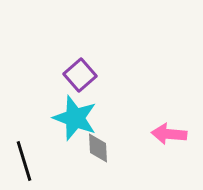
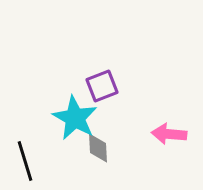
purple square: moved 22 px right, 11 px down; rotated 20 degrees clockwise
cyan star: rotated 9 degrees clockwise
black line: moved 1 px right
